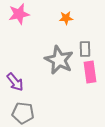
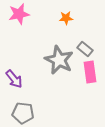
gray rectangle: rotated 49 degrees counterclockwise
purple arrow: moved 1 px left, 3 px up
